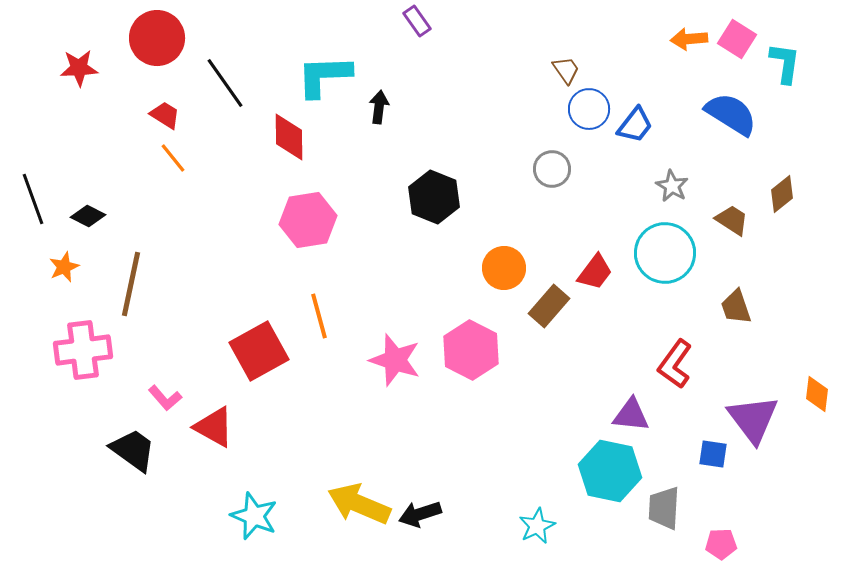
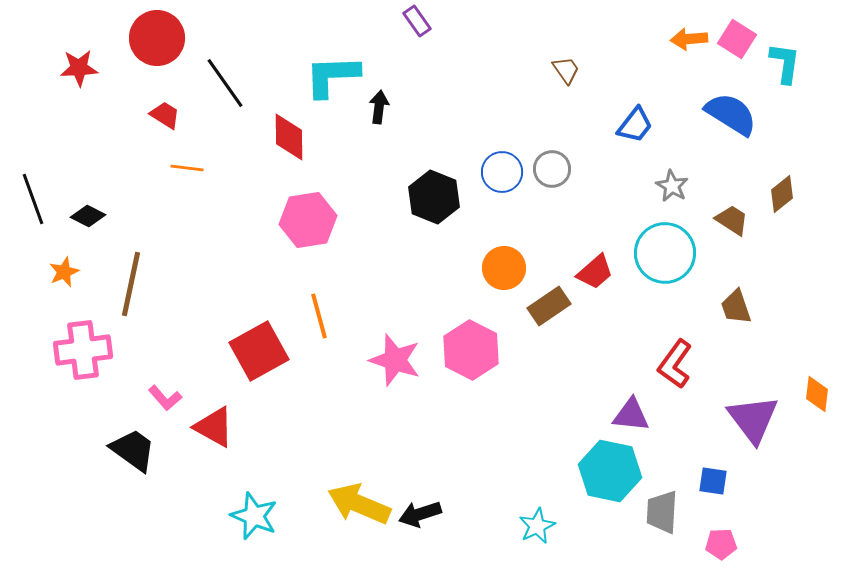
cyan L-shape at (324, 76): moved 8 px right
blue circle at (589, 109): moved 87 px left, 63 px down
orange line at (173, 158): moved 14 px right, 10 px down; rotated 44 degrees counterclockwise
orange star at (64, 267): moved 5 px down
red trapezoid at (595, 272): rotated 12 degrees clockwise
brown rectangle at (549, 306): rotated 15 degrees clockwise
blue square at (713, 454): moved 27 px down
gray trapezoid at (664, 508): moved 2 px left, 4 px down
